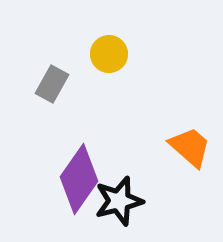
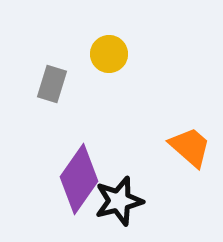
gray rectangle: rotated 12 degrees counterclockwise
